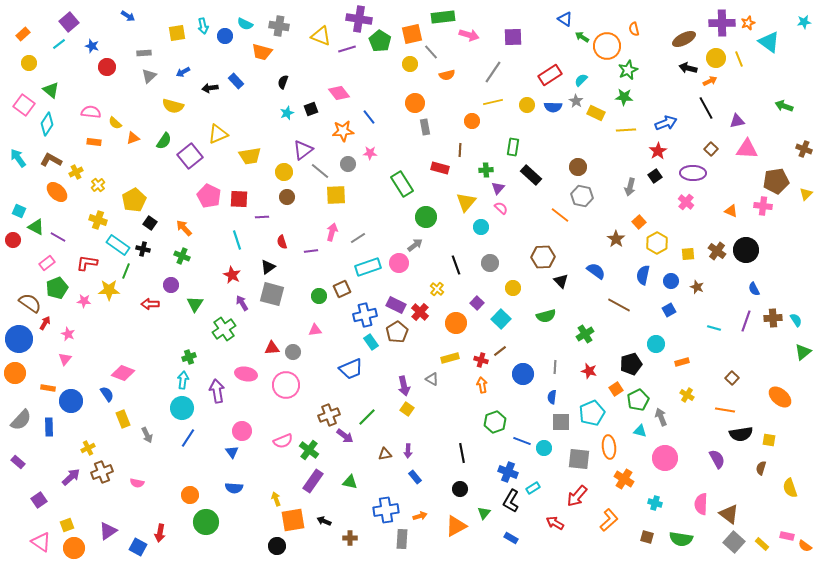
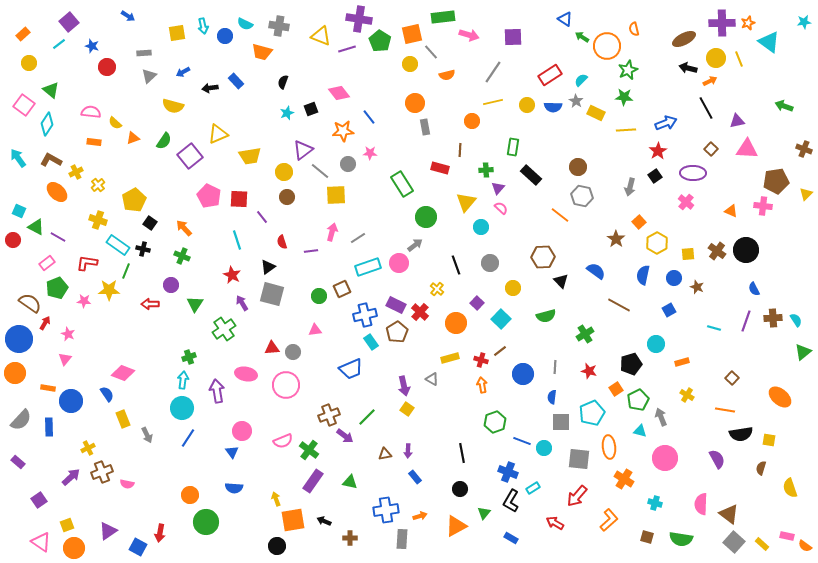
purple line at (262, 217): rotated 56 degrees clockwise
blue circle at (671, 281): moved 3 px right, 3 px up
pink semicircle at (137, 483): moved 10 px left, 1 px down
